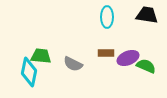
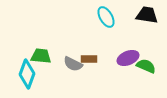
cyan ellipse: moved 1 px left; rotated 30 degrees counterclockwise
brown rectangle: moved 17 px left, 6 px down
cyan diamond: moved 2 px left, 2 px down; rotated 8 degrees clockwise
